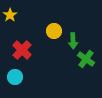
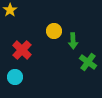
yellow star: moved 5 px up
green cross: moved 2 px right, 3 px down
